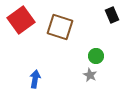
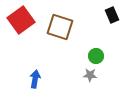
gray star: rotated 24 degrees counterclockwise
